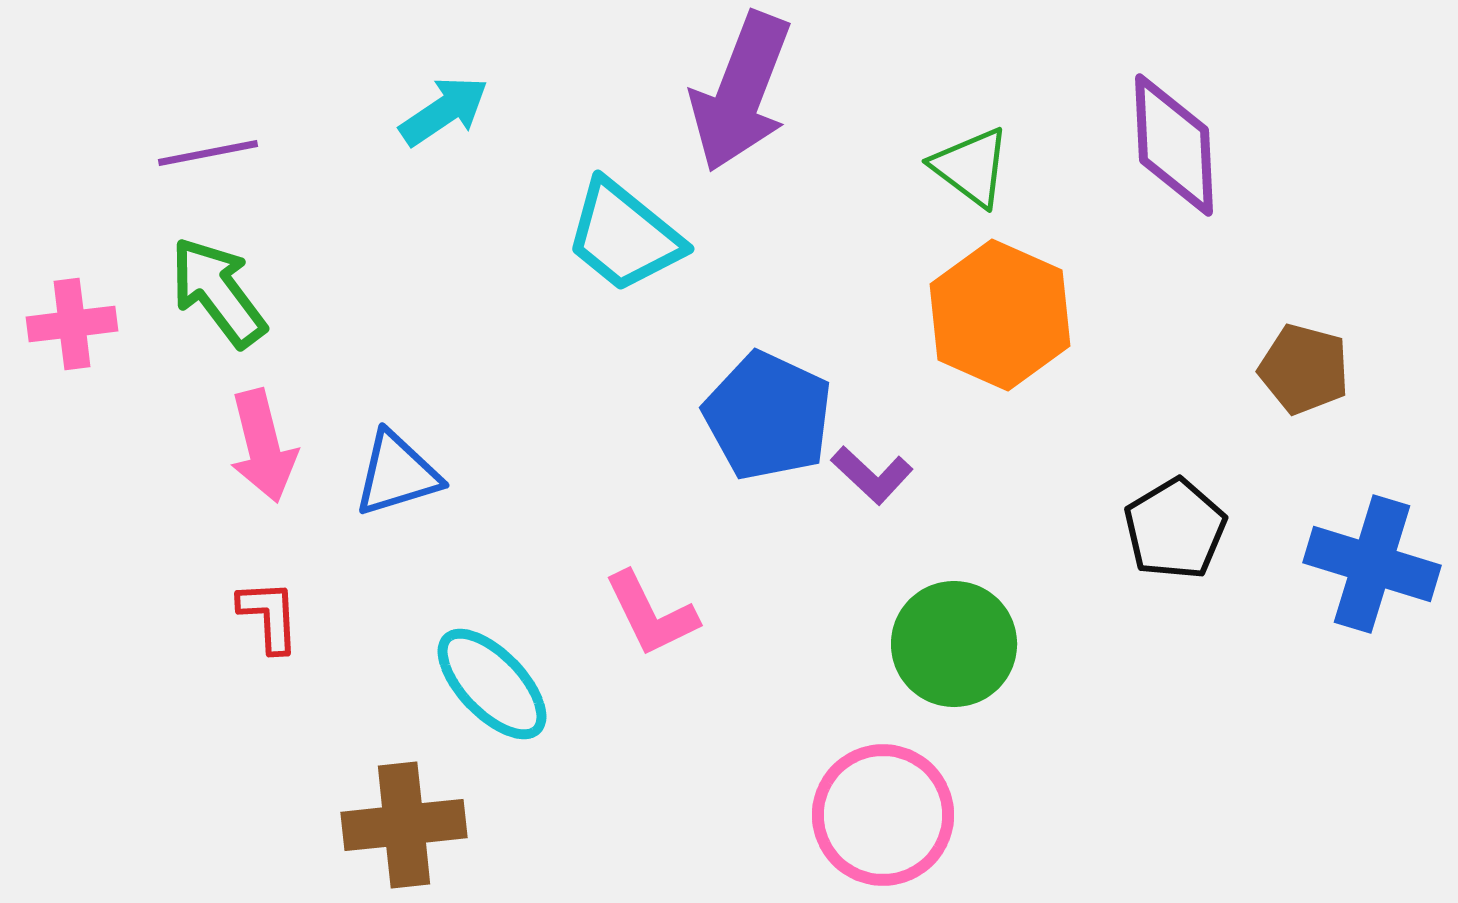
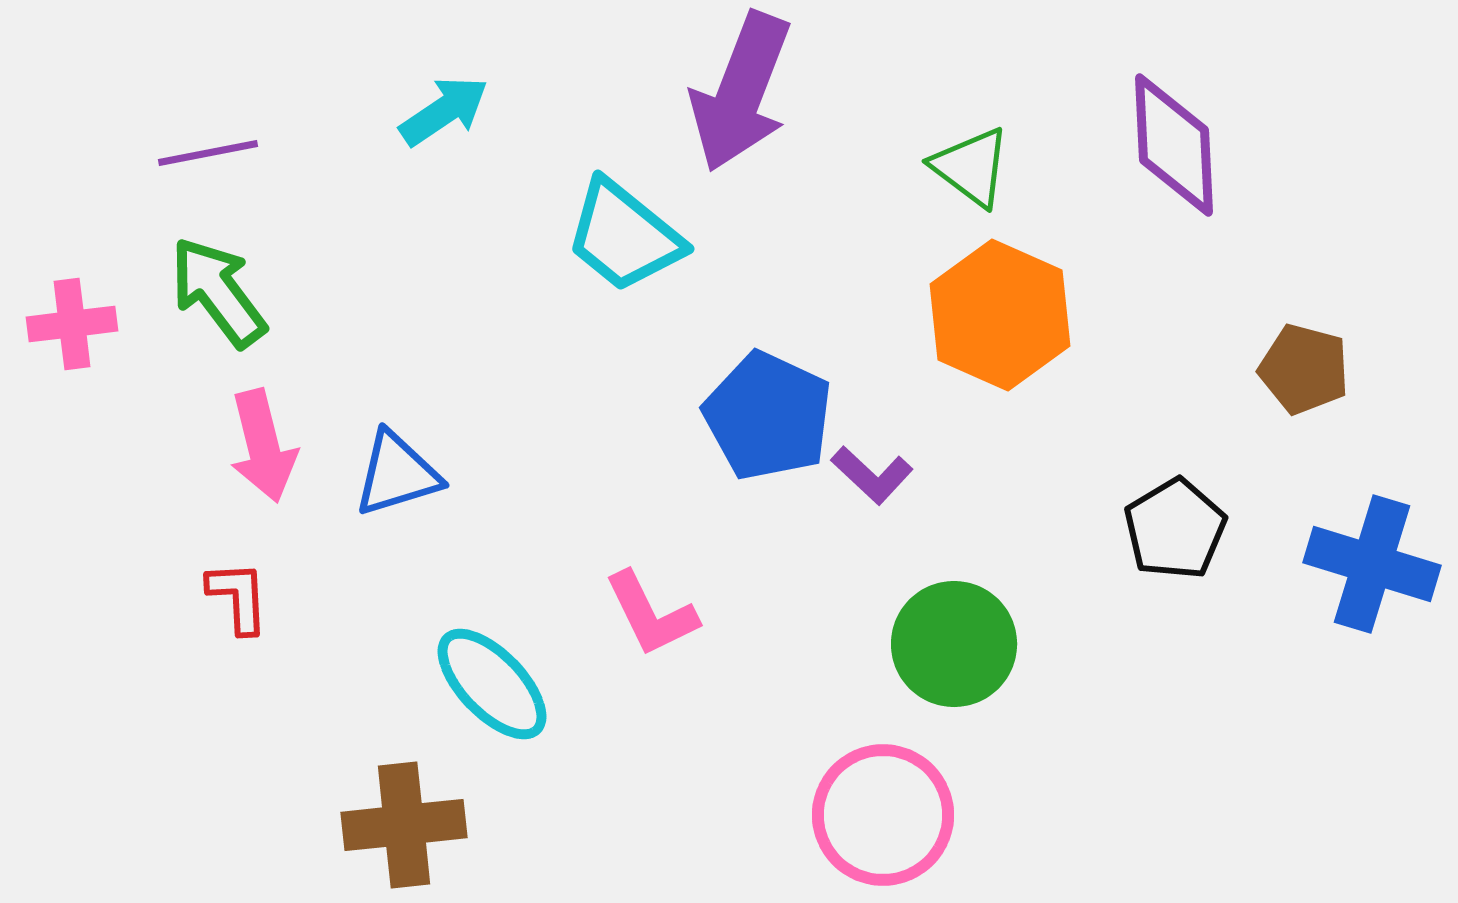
red L-shape: moved 31 px left, 19 px up
